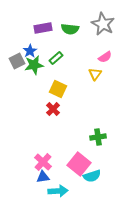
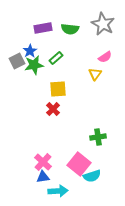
yellow square: rotated 30 degrees counterclockwise
